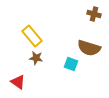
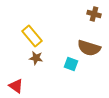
red triangle: moved 2 px left, 4 px down
